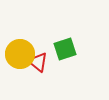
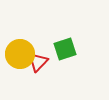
red triangle: rotated 35 degrees clockwise
